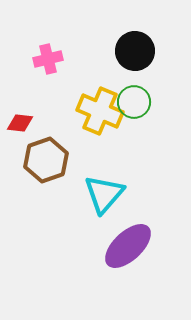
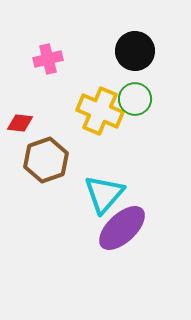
green circle: moved 1 px right, 3 px up
purple ellipse: moved 6 px left, 18 px up
